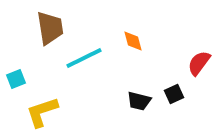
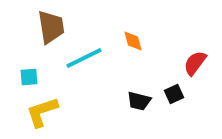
brown trapezoid: moved 1 px right, 1 px up
red semicircle: moved 4 px left
cyan square: moved 13 px right, 2 px up; rotated 18 degrees clockwise
